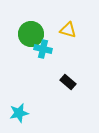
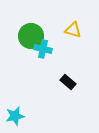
yellow triangle: moved 5 px right
green circle: moved 2 px down
cyan star: moved 4 px left, 3 px down
